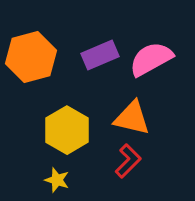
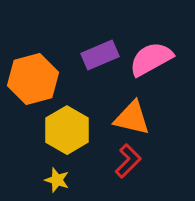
orange hexagon: moved 2 px right, 22 px down
